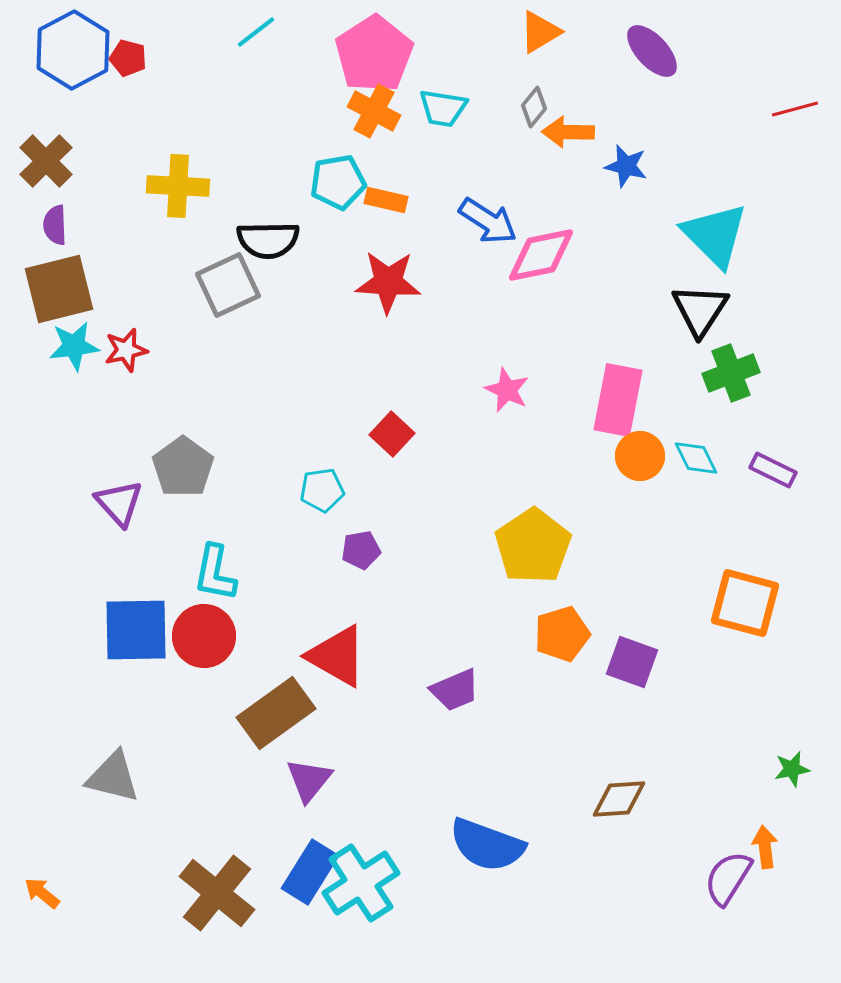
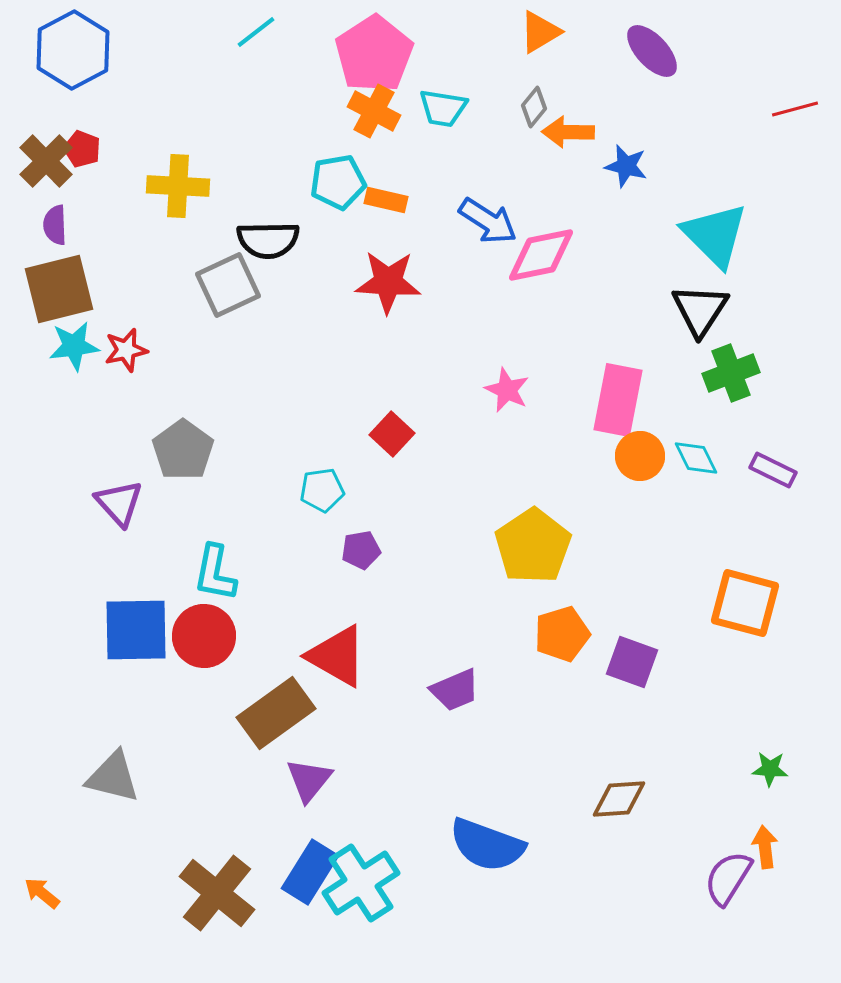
red pentagon at (128, 58): moved 46 px left, 91 px down; rotated 6 degrees clockwise
gray pentagon at (183, 467): moved 17 px up
green star at (792, 769): moved 22 px left; rotated 15 degrees clockwise
